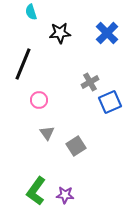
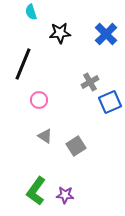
blue cross: moved 1 px left, 1 px down
gray triangle: moved 2 px left, 3 px down; rotated 21 degrees counterclockwise
